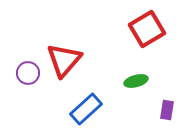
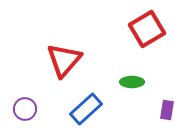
purple circle: moved 3 px left, 36 px down
green ellipse: moved 4 px left, 1 px down; rotated 15 degrees clockwise
